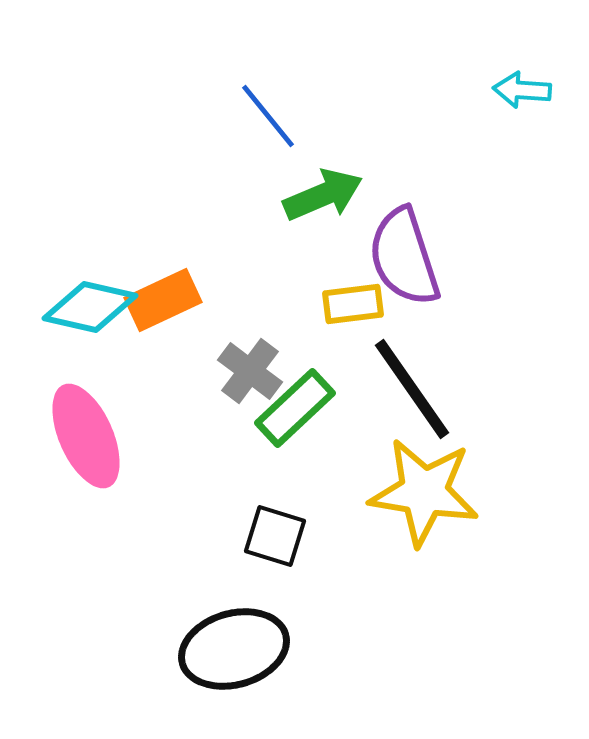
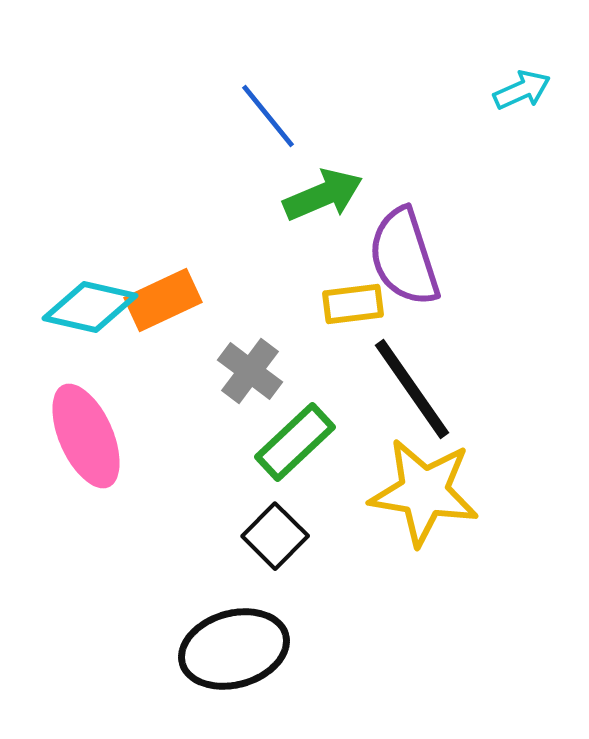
cyan arrow: rotated 152 degrees clockwise
green rectangle: moved 34 px down
black square: rotated 28 degrees clockwise
